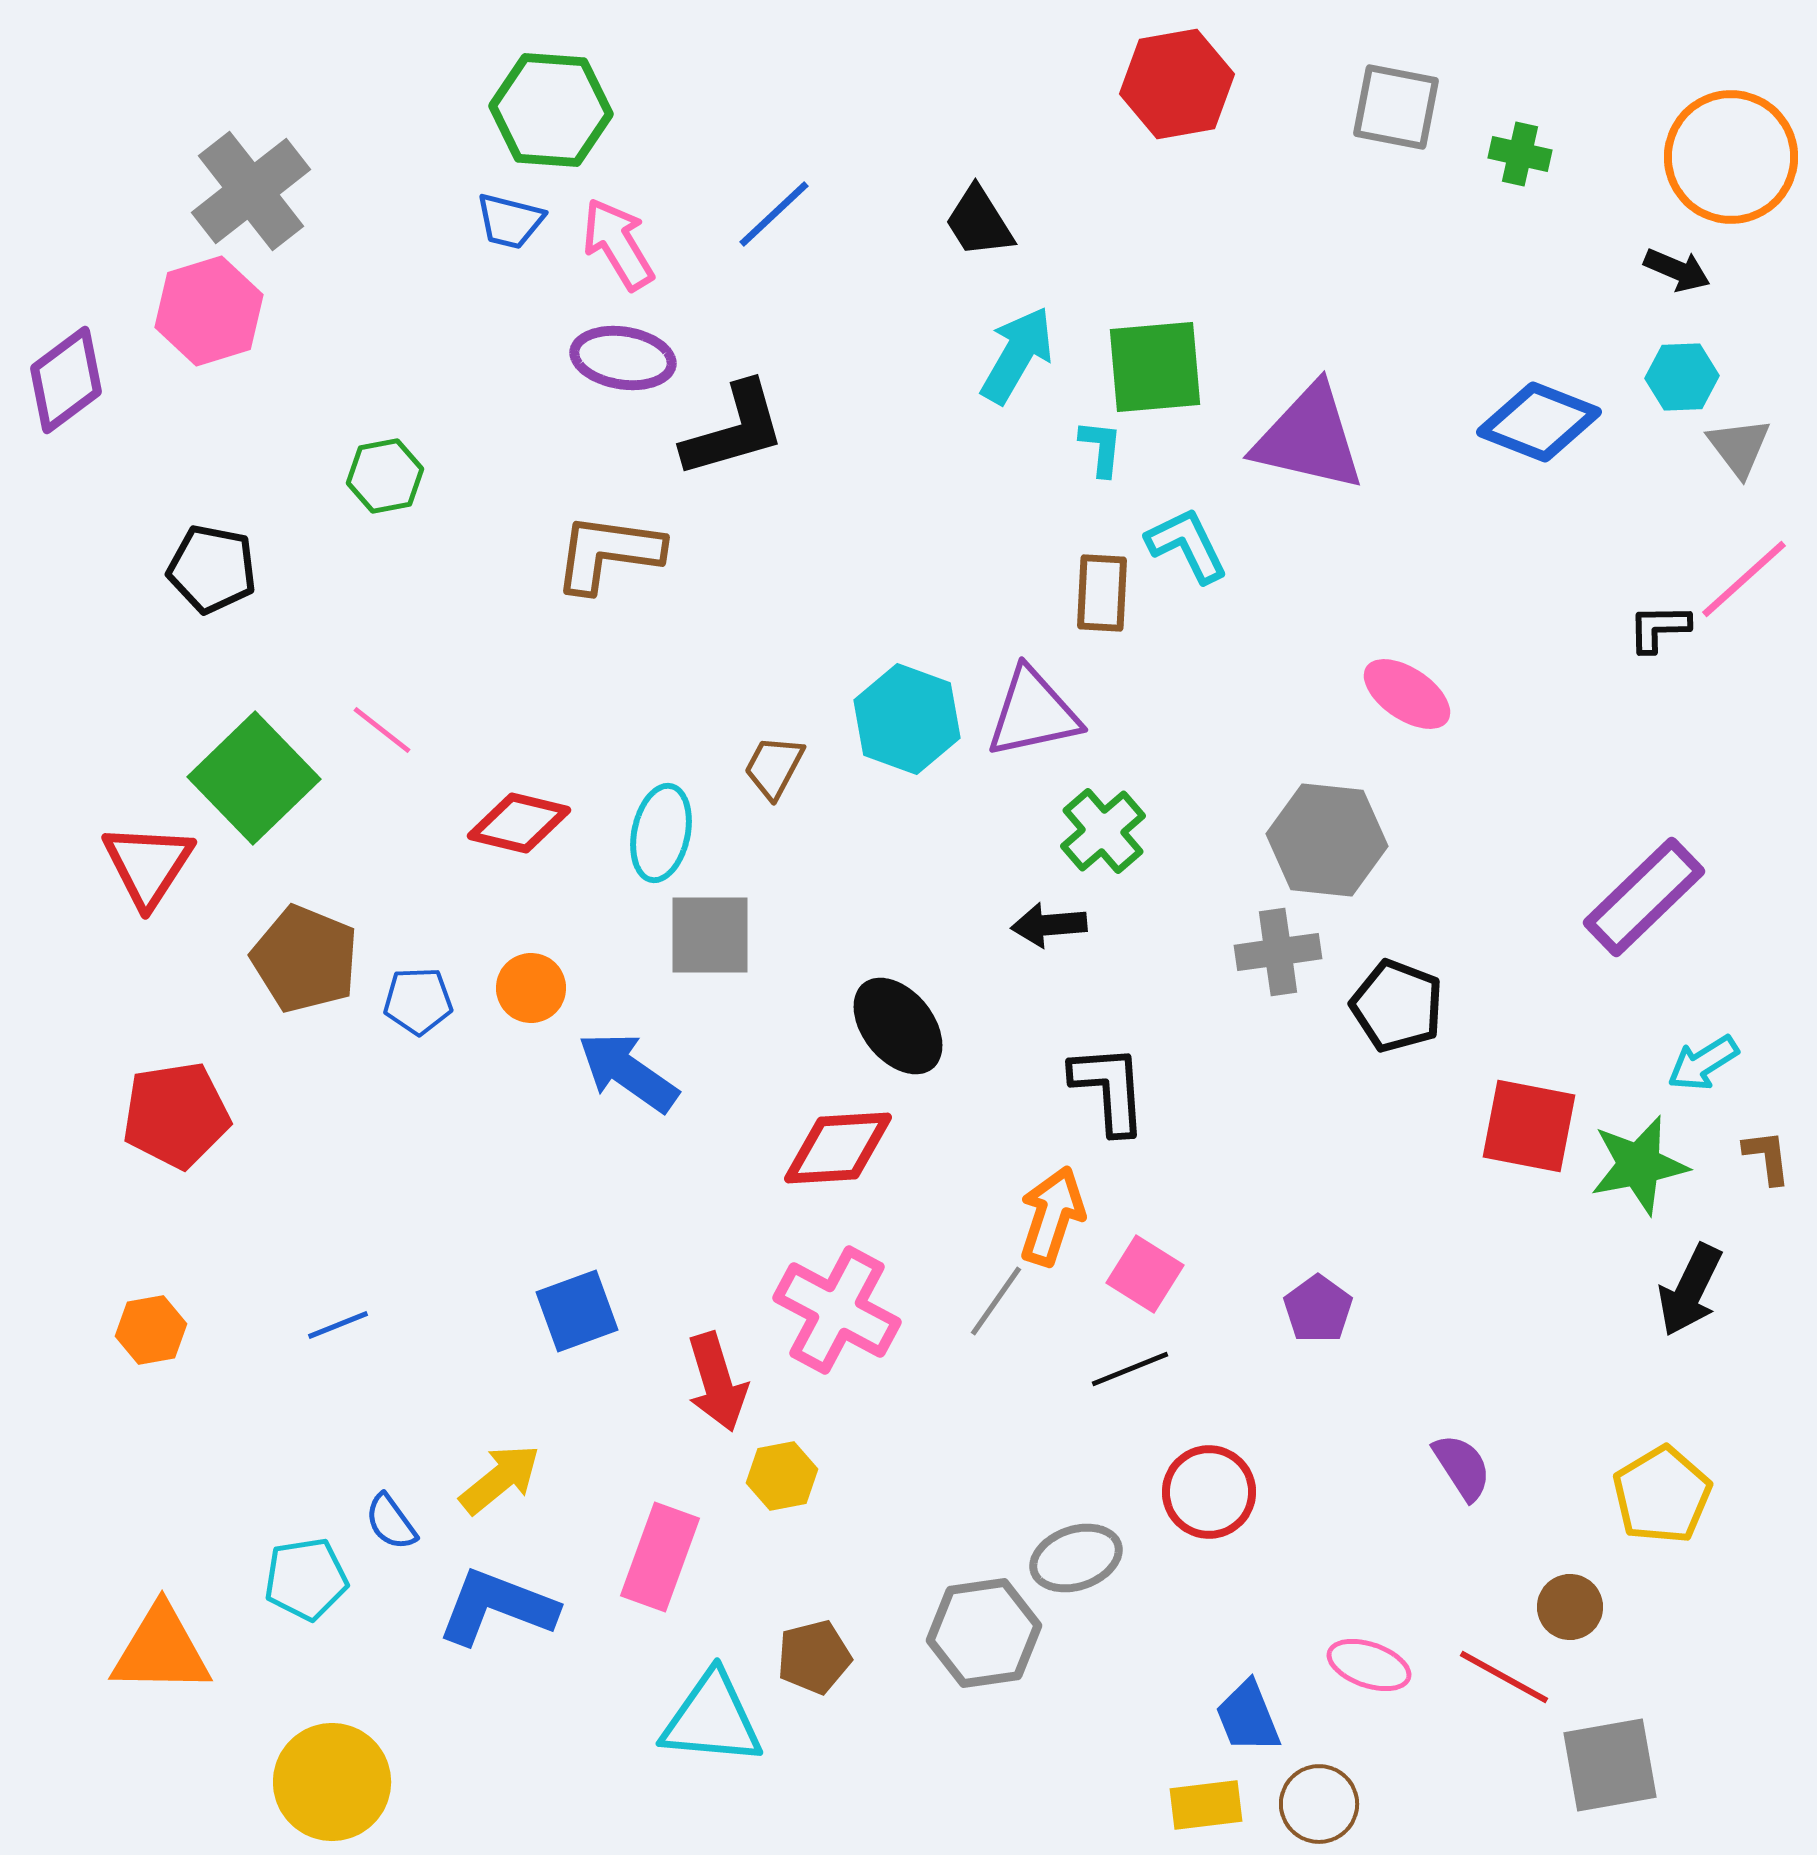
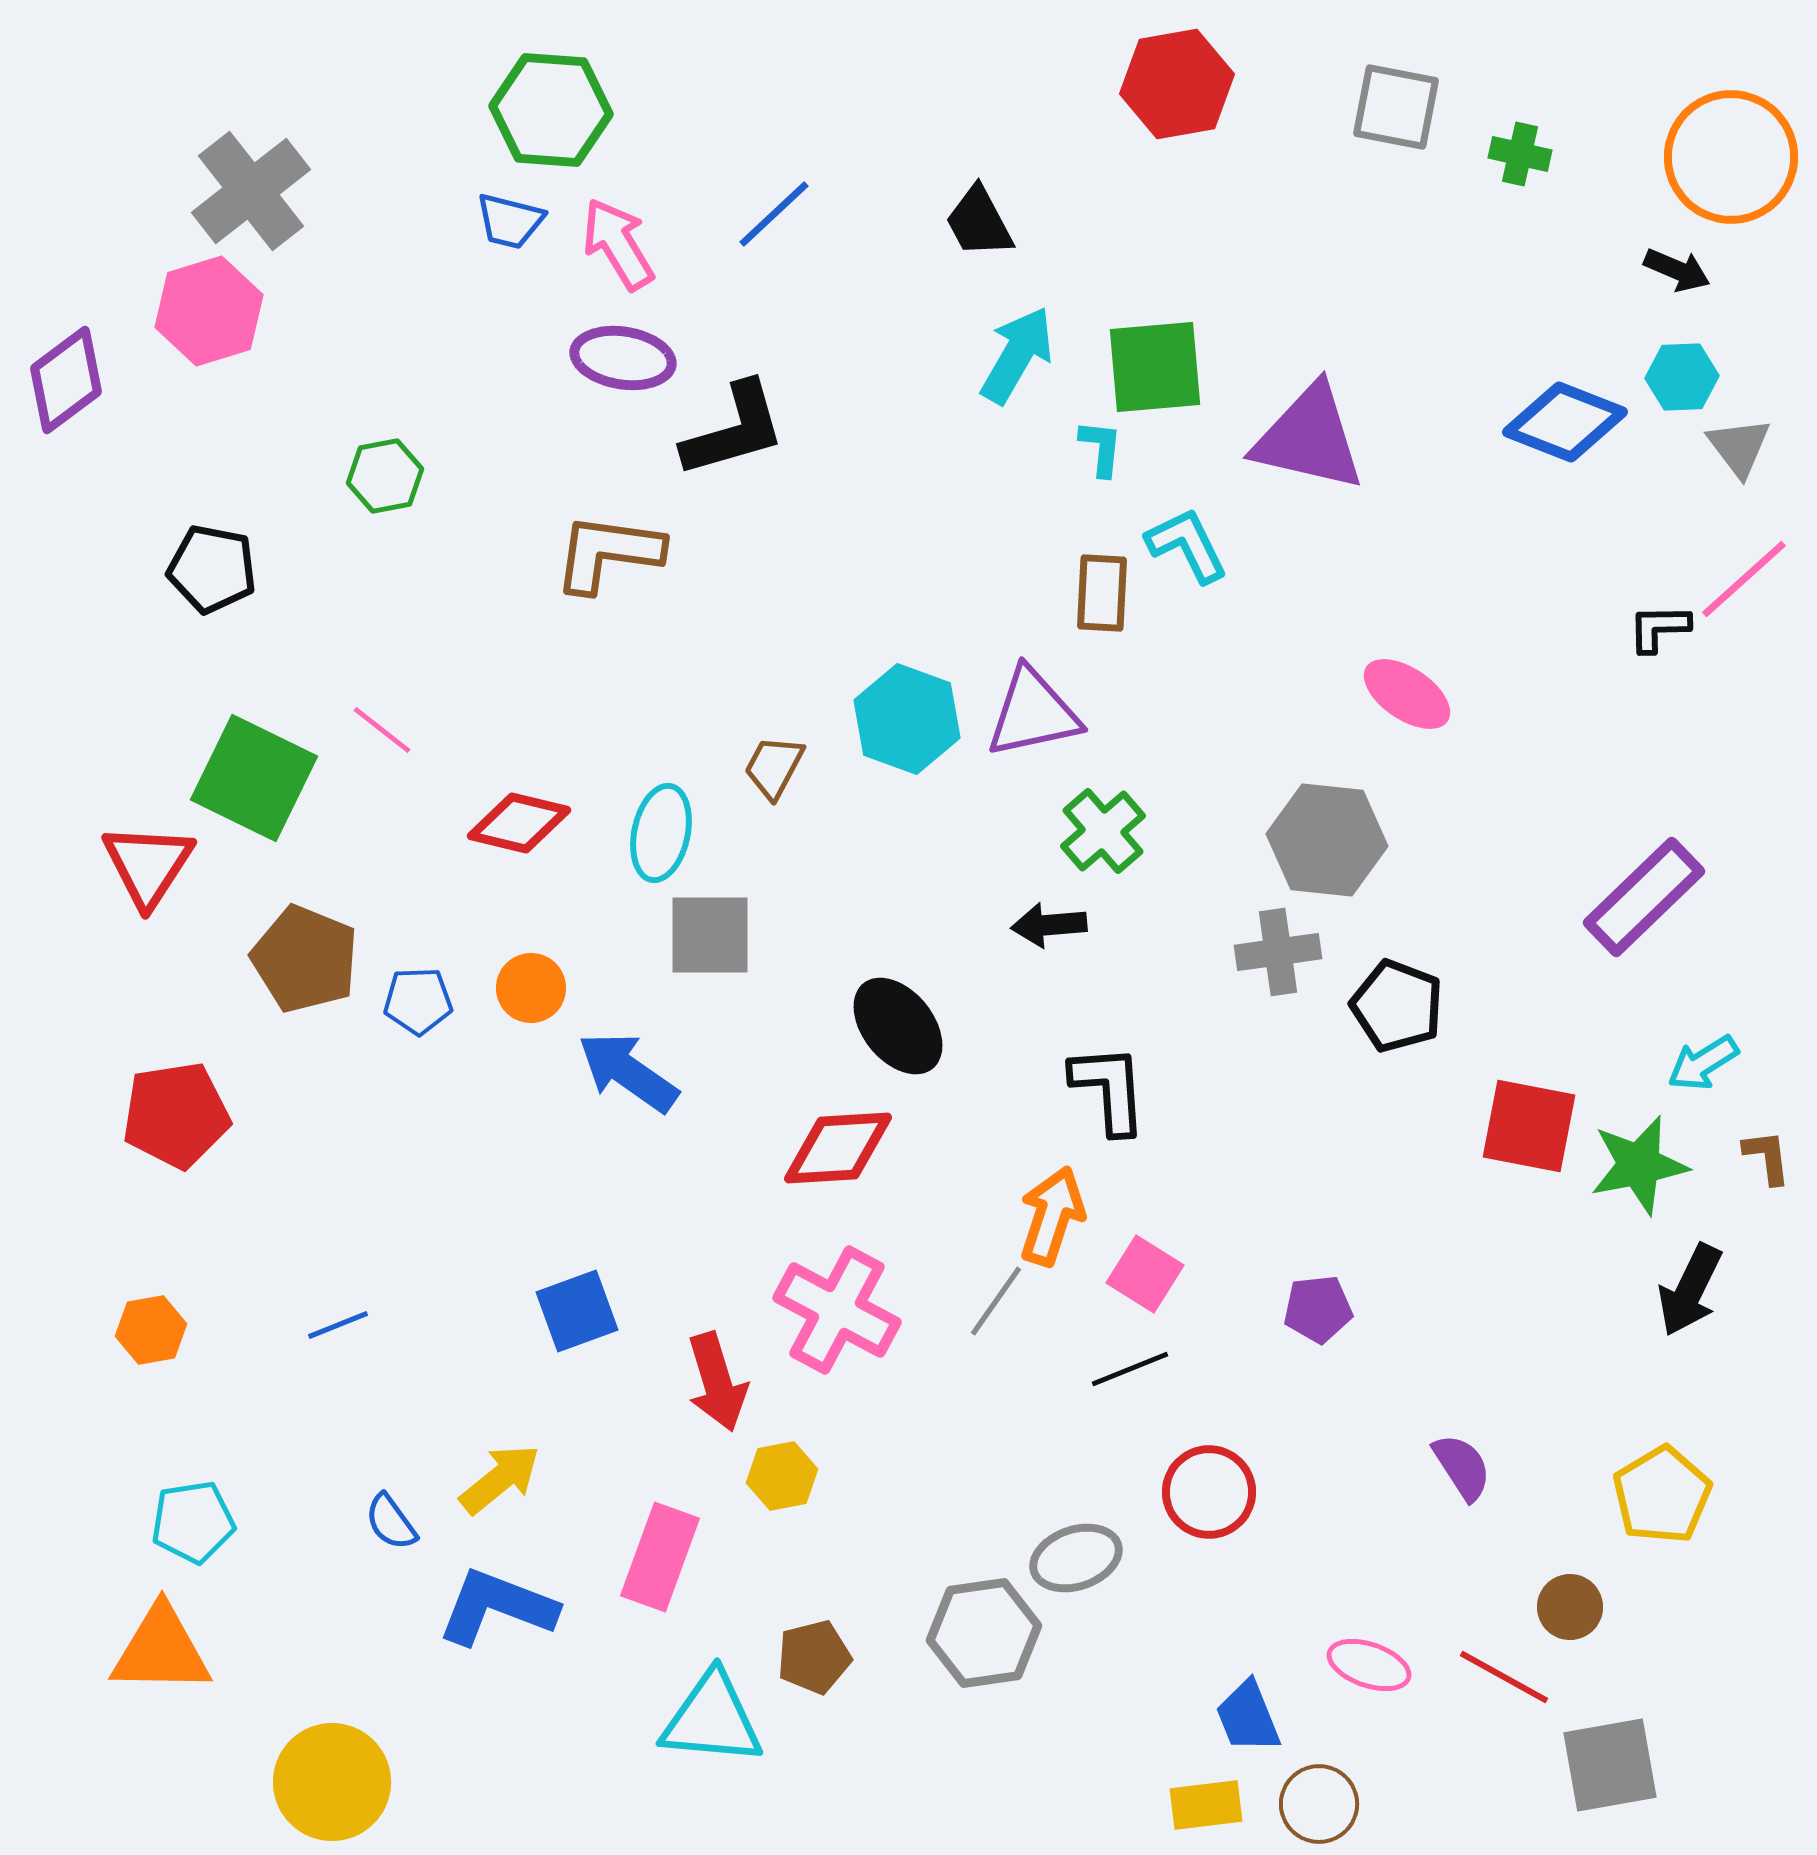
black trapezoid at (979, 222): rotated 4 degrees clockwise
blue diamond at (1539, 422): moved 26 px right
green square at (254, 778): rotated 20 degrees counterclockwise
purple pentagon at (1318, 1309): rotated 30 degrees clockwise
cyan pentagon at (306, 1579): moved 113 px left, 57 px up
